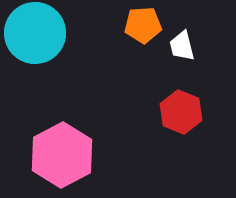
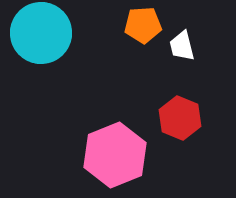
cyan circle: moved 6 px right
red hexagon: moved 1 px left, 6 px down
pink hexagon: moved 53 px right; rotated 6 degrees clockwise
